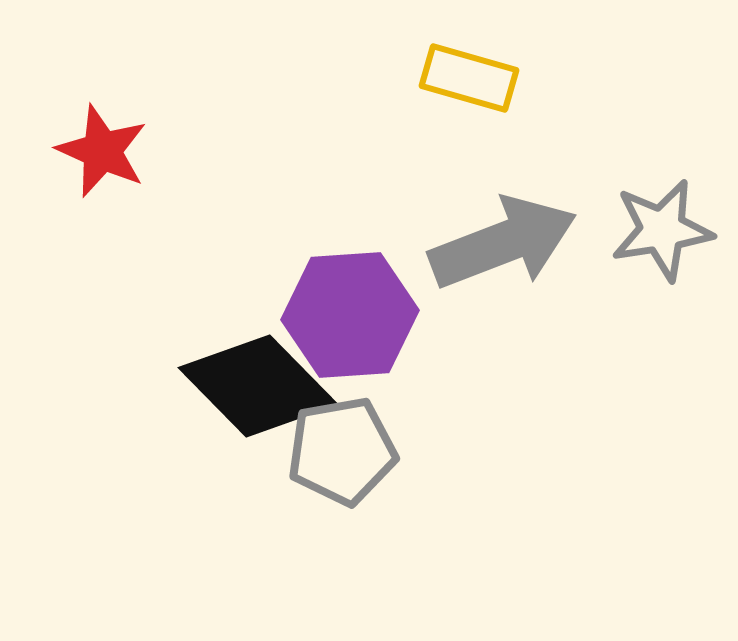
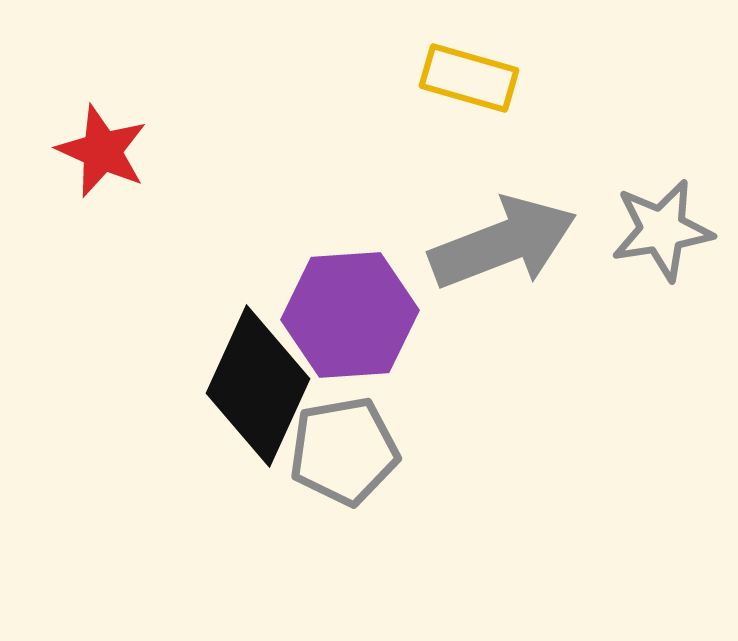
black diamond: rotated 69 degrees clockwise
gray pentagon: moved 2 px right
